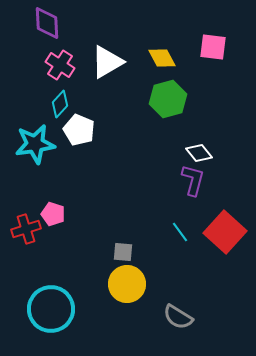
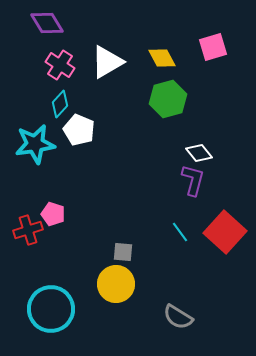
purple diamond: rotated 28 degrees counterclockwise
pink square: rotated 24 degrees counterclockwise
red cross: moved 2 px right, 1 px down
yellow circle: moved 11 px left
